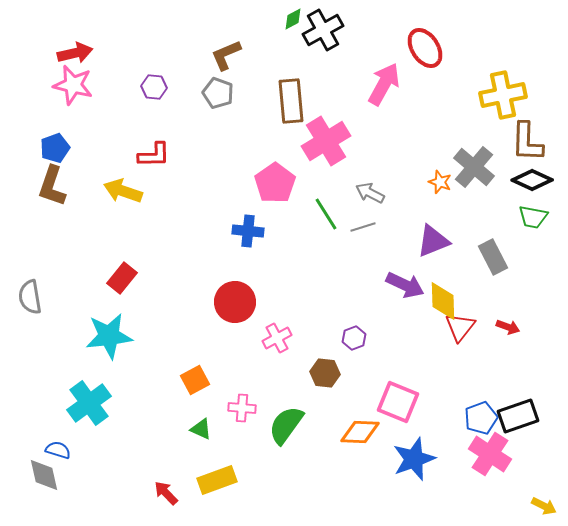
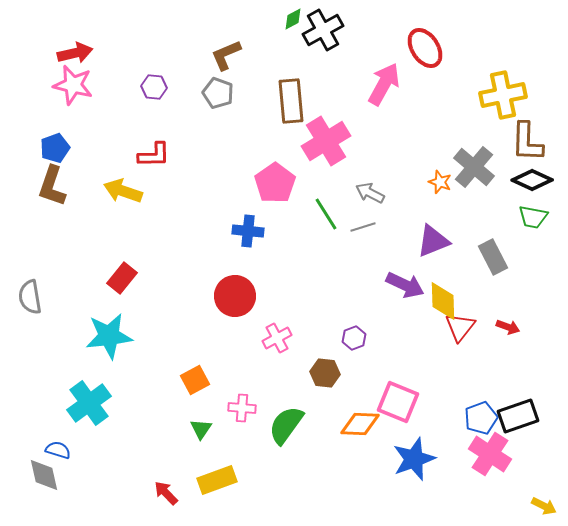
red circle at (235, 302): moved 6 px up
green triangle at (201, 429): rotated 40 degrees clockwise
orange diamond at (360, 432): moved 8 px up
